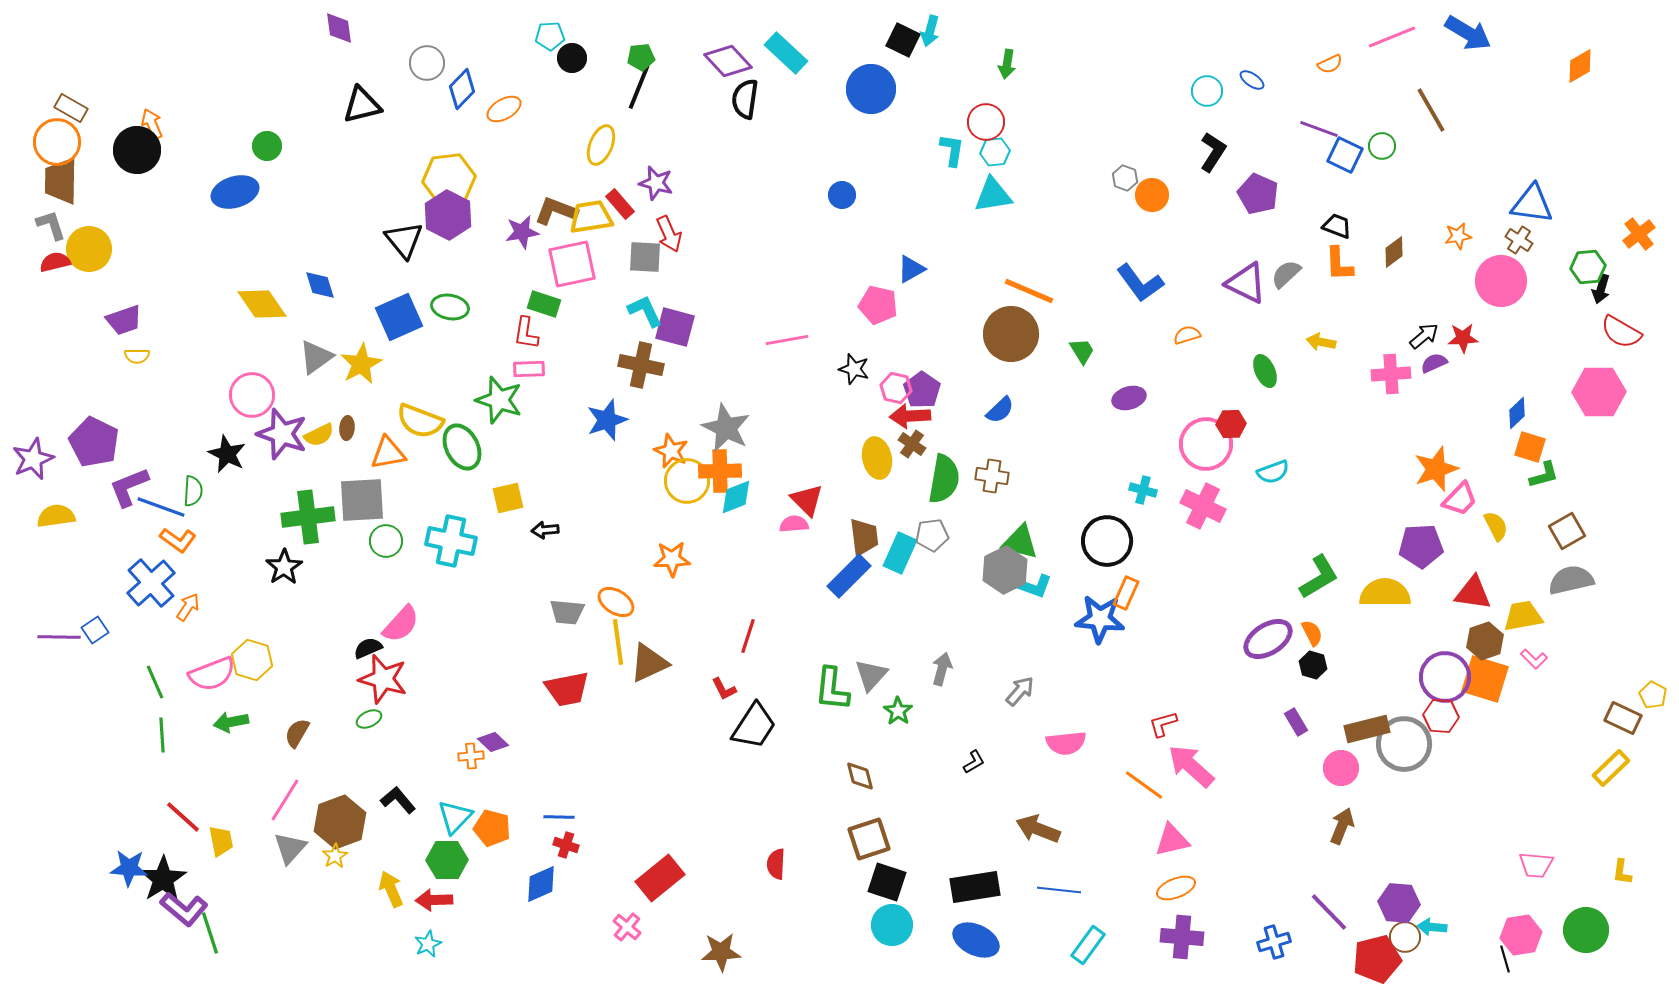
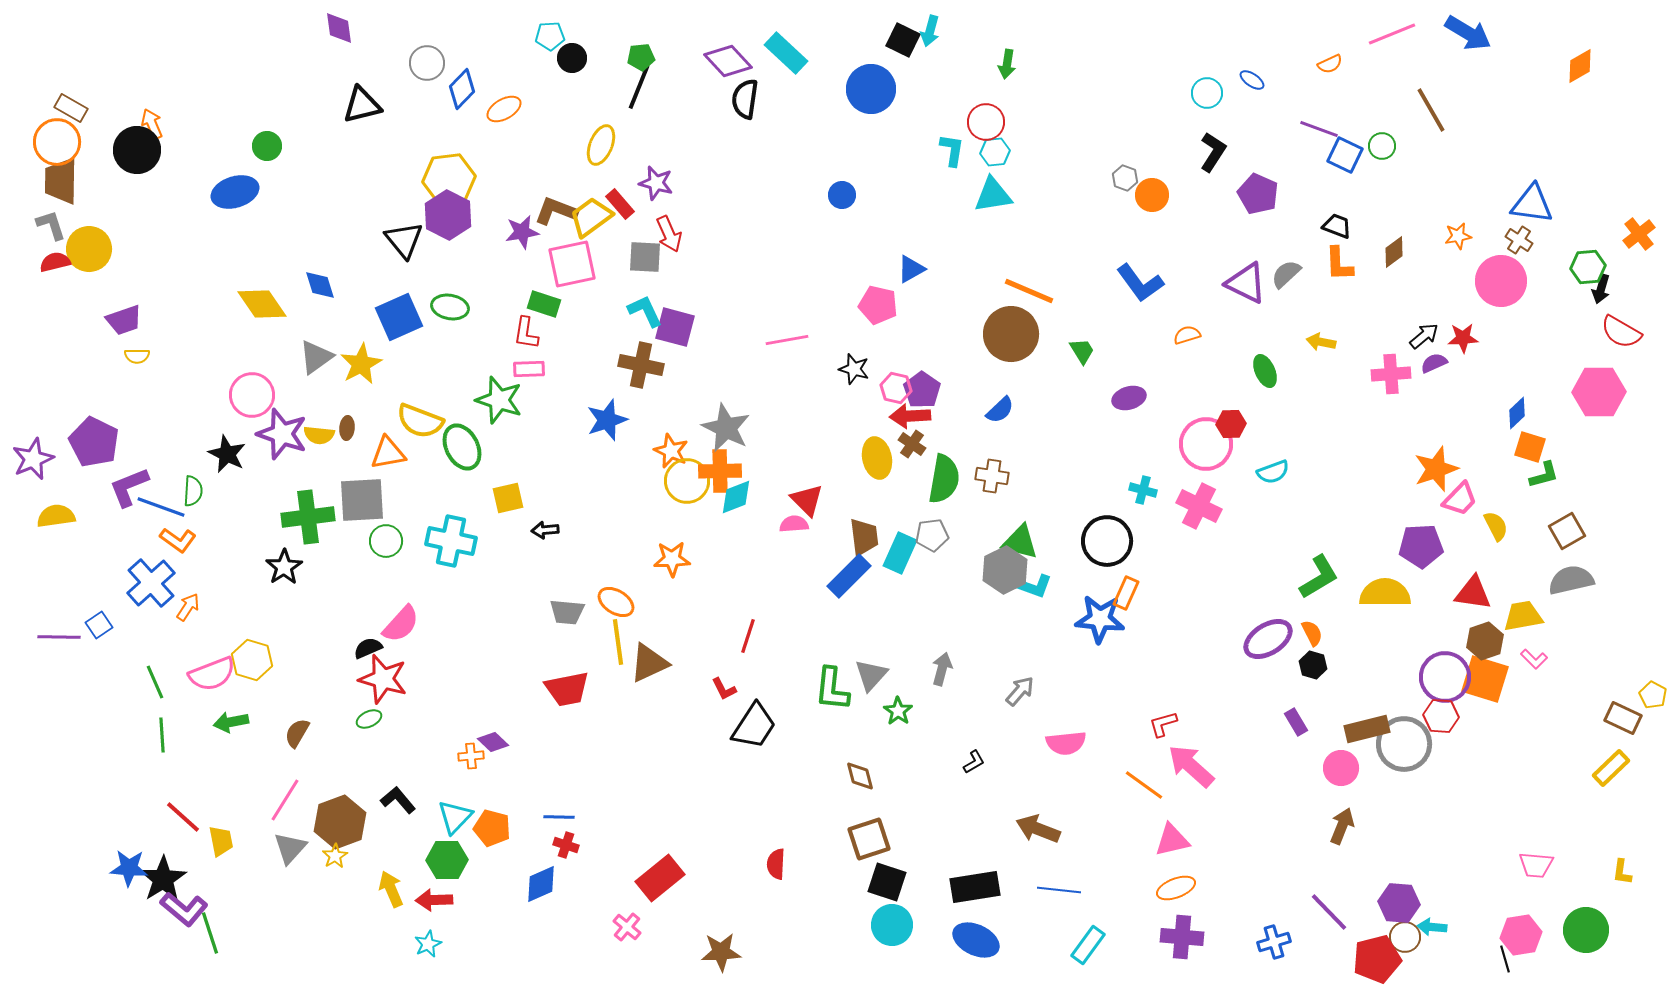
pink line at (1392, 37): moved 3 px up
cyan circle at (1207, 91): moved 2 px down
yellow trapezoid at (591, 217): rotated 27 degrees counterclockwise
yellow semicircle at (319, 435): rotated 32 degrees clockwise
pink cross at (1203, 506): moved 4 px left
blue square at (95, 630): moved 4 px right, 5 px up
